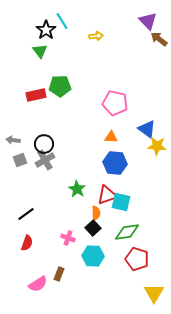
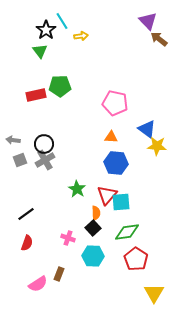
yellow arrow: moved 15 px left
blue hexagon: moved 1 px right
red triangle: rotated 30 degrees counterclockwise
cyan square: rotated 18 degrees counterclockwise
red pentagon: moved 1 px left; rotated 15 degrees clockwise
